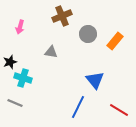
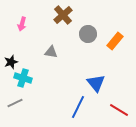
brown cross: moved 1 px right, 1 px up; rotated 18 degrees counterclockwise
pink arrow: moved 2 px right, 3 px up
black star: moved 1 px right
blue triangle: moved 1 px right, 3 px down
gray line: rotated 49 degrees counterclockwise
